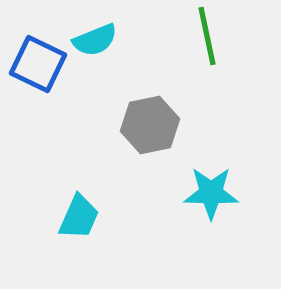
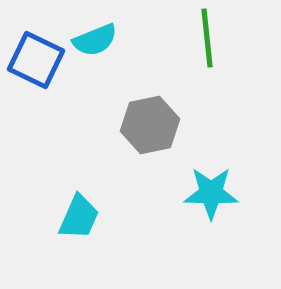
green line: moved 2 px down; rotated 6 degrees clockwise
blue square: moved 2 px left, 4 px up
